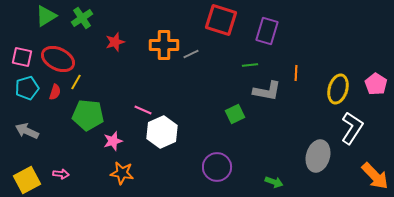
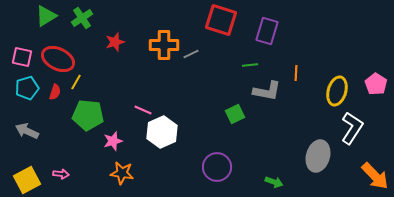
yellow ellipse: moved 1 px left, 2 px down
